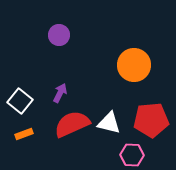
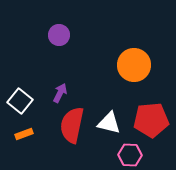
red semicircle: moved 1 px down; rotated 54 degrees counterclockwise
pink hexagon: moved 2 px left
